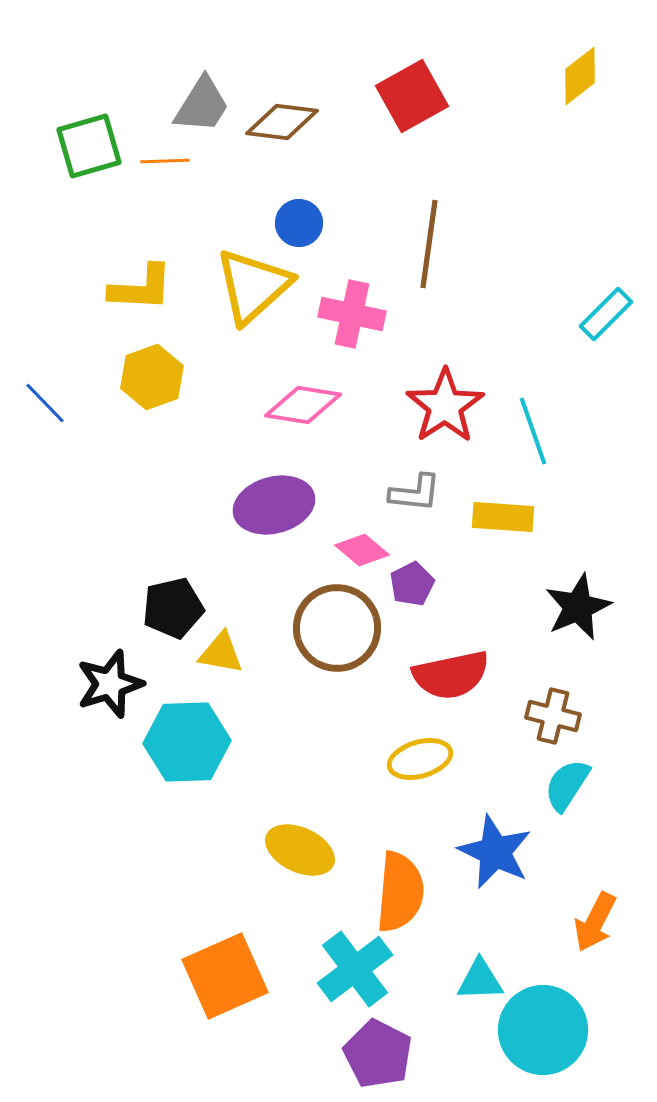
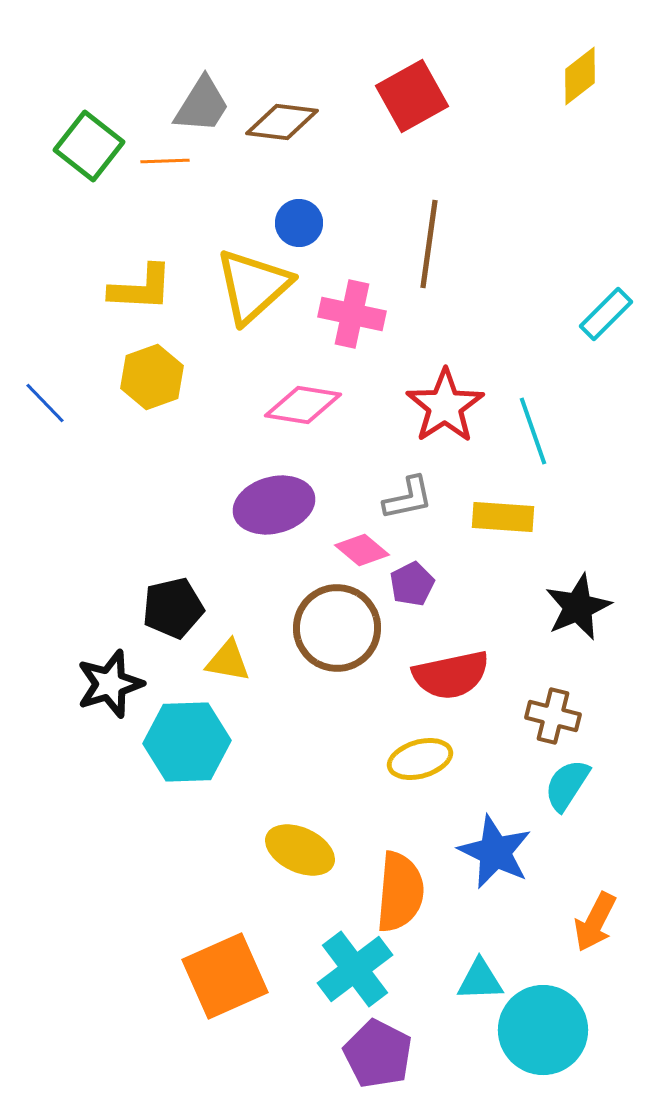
green square at (89, 146): rotated 36 degrees counterclockwise
gray L-shape at (415, 493): moved 7 px left, 5 px down; rotated 18 degrees counterclockwise
yellow triangle at (221, 653): moved 7 px right, 8 px down
